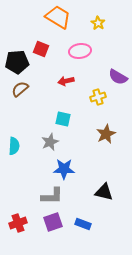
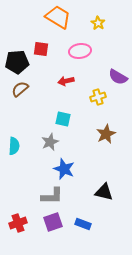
red square: rotated 14 degrees counterclockwise
blue star: rotated 20 degrees clockwise
